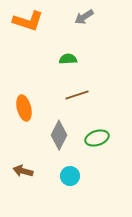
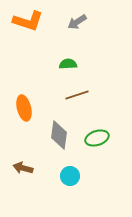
gray arrow: moved 7 px left, 5 px down
green semicircle: moved 5 px down
gray diamond: rotated 20 degrees counterclockwise
brown arrow: moved 3 px up
